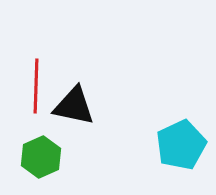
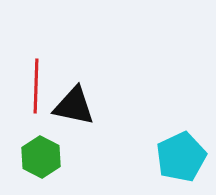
cyan pentagon: moved 12 px down
green hexagon: rotated 9 degrees counterclockwise
